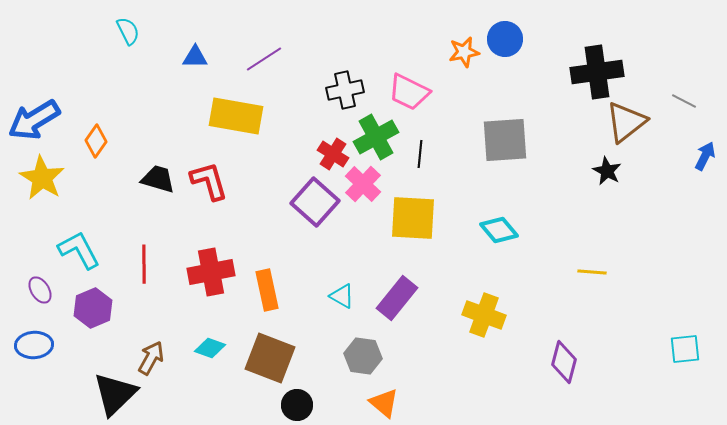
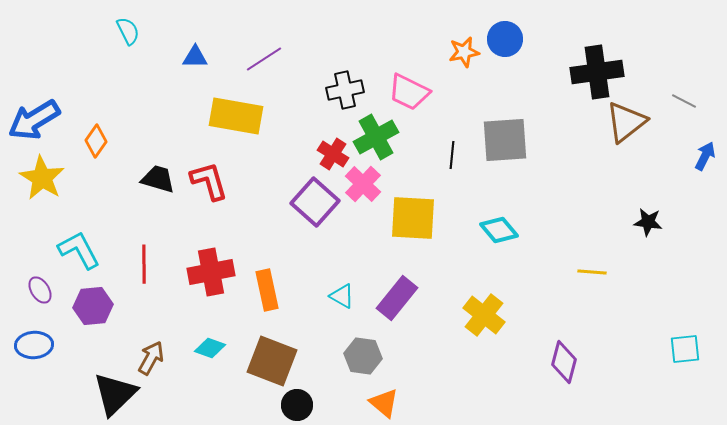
black line at (420, 154): moved 32 px right, 1 px down
black star at (607, 171): moved 41 px right, 51 px down; rotated 20 degrees counterclockwise
purple hexagon at (93, 308): moved 2 px up; rotated 18 degrees clockwise
yellow cross at (484, 315): rotated 18 degrees clockwise
brown square at (270, 358): moved 2 px right, 3 px down
